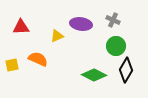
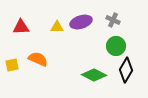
purple ellipse: moved 2 px up; rotated 25 degrees counterclockwise
yellow triangle: moved 9 px up; rotated 24 degrees clockwise
